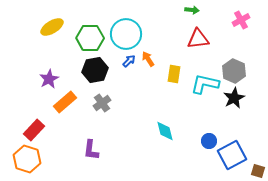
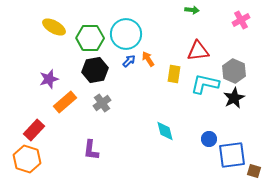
yellow ellipse: moved 2 px right; rotated 60 degrees clockwise
red triangle: moved 12 px down
purple star: rotated 12 degrees clockwise
blue circle: moved 2 px up
blue square: rotated 20 degrees clockwise
brown square: moved 4 px left
